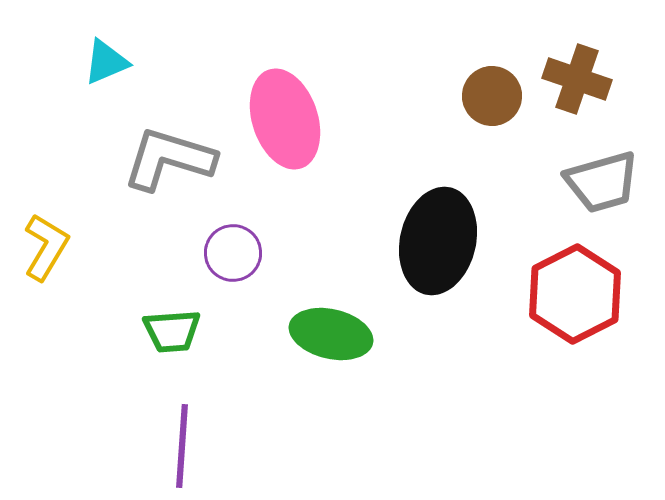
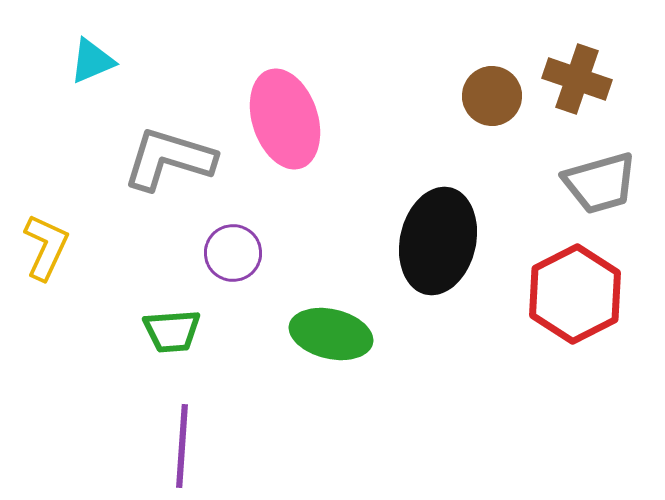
cyan triangle: moved 14 px left, 1 px up
gray trapezoid: moved 2 px left, 1 px down
yellow L-shape: rotated 6 degrees counterclockwise
